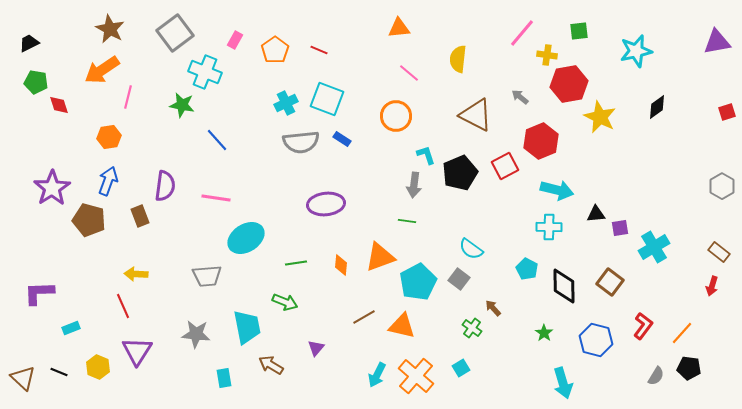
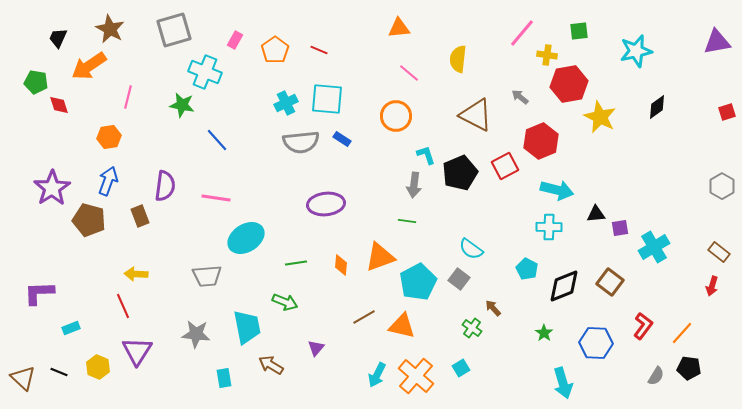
gray square at (175, 33): moved 1 px left, 3 px up; rotated 21 degrees clockwise
black trapezoid at (29, 43): moved 29 px right, 5 px up; rotated 40 degrees counterclockwise
orange arrow at (102, 70): moved 13 px left, 4 px up
cyan square at (327, 99): rotated 16 degrees counterclockwise
black diamond at (564, 286): rotated 69 degrees clockwise
blue hexagon at (596, 340): moved 3 px down; rotated 12 degrees counterclockwise
